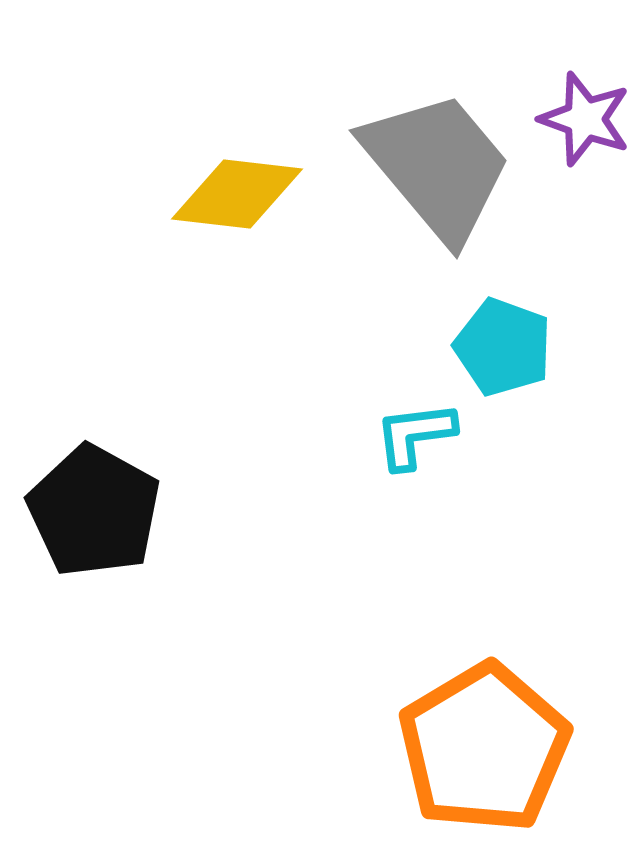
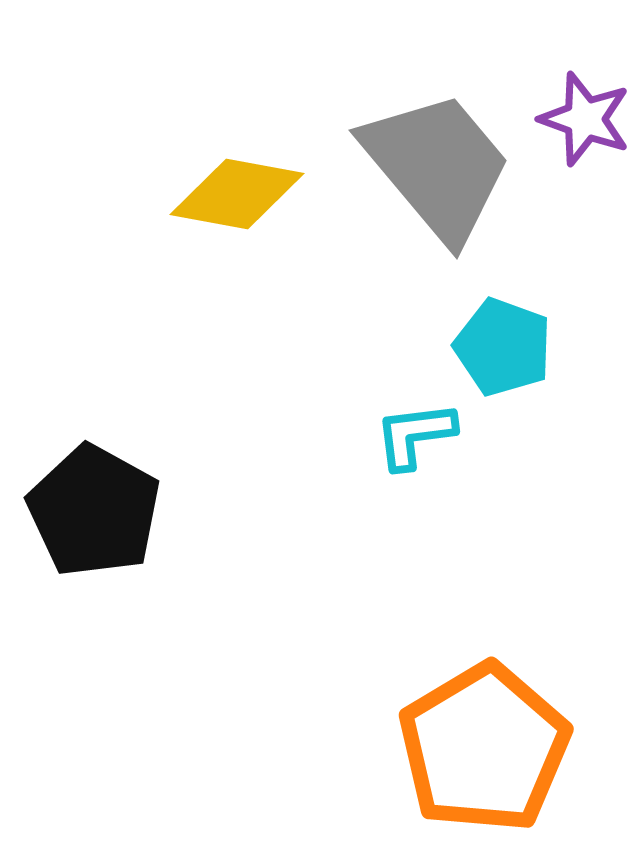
yellow diamond: rotated 4 degrees clockwise
